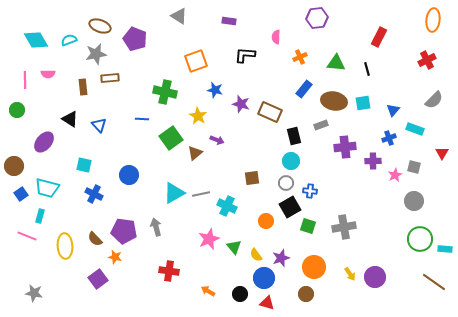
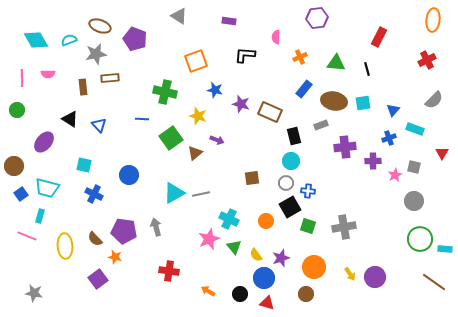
pink line at (25, 80): moved 3 px left, 2 px up
yellow star at (198, 116): rotated 12 degrees counterclockwise
blue cross at (310, 191): moved 2 px left
cyan cross at (227, 206): moved 2 px right, 13 px down
